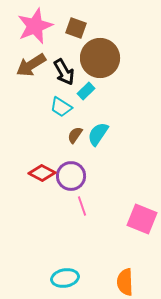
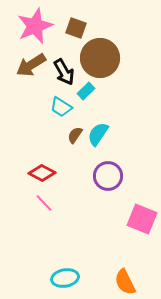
purple circle: moved 37 px right
pink line: moved 38 px left, 3 px up; rotated 24 degrees counterclockwise
orange semicircle: rotated 24 degrees counterclockwise
